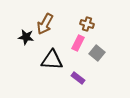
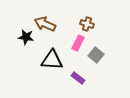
brown arrow: rotated 85 degrees clockwise
gray square: moved 1 px left, 2 px down
